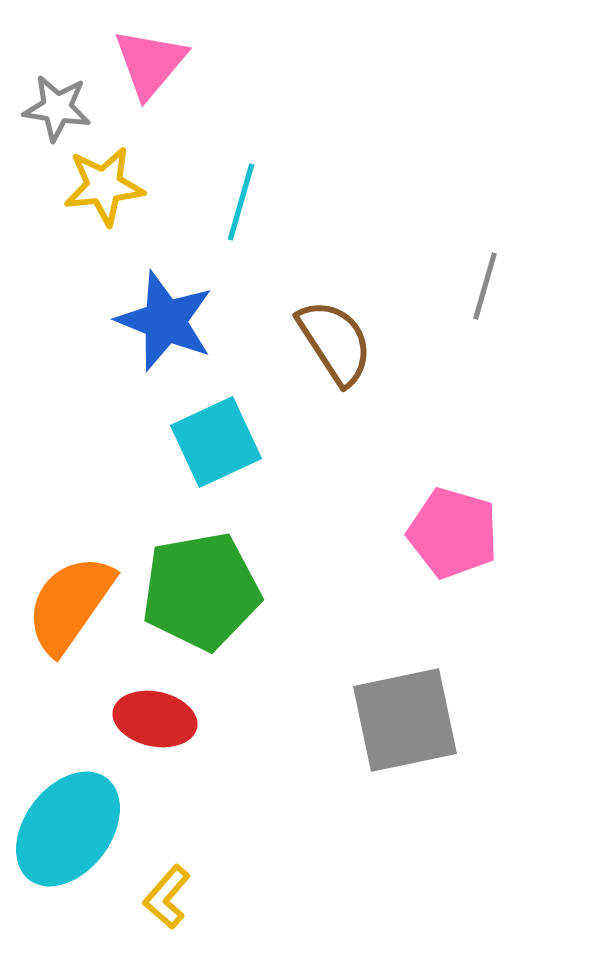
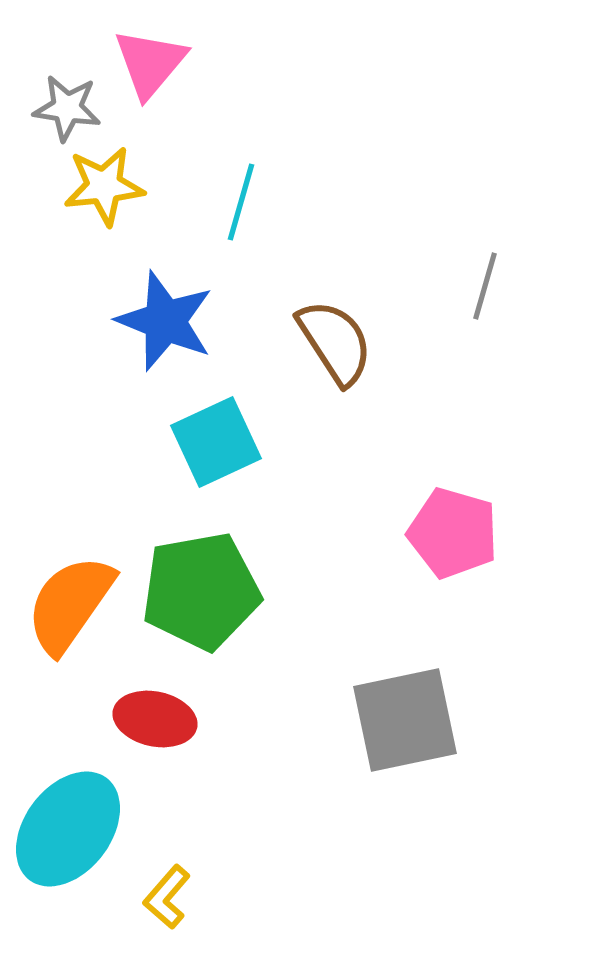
gray star: moved 10 px right
